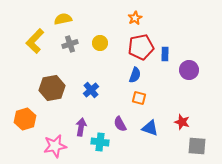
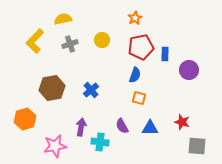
yellow circle: moved 2 px right, 3 px up
purple semicircle: moved 2 px right, 2 px down
blue triangle: rotated 18 degrees counterclockwise
